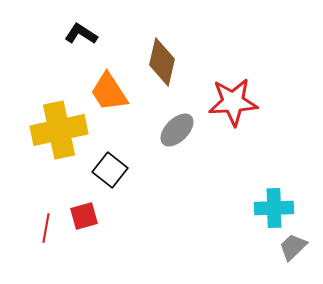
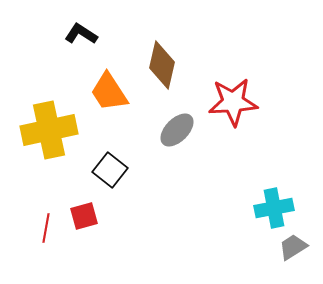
brown diamond: moved 3 px down
yellow cross: moved 10 px left
cyan cross: rotated 9 degrees counterclockwise
gray trapezoid: rotated 12 degrees clockwise
